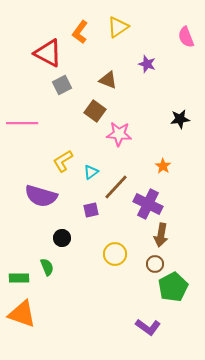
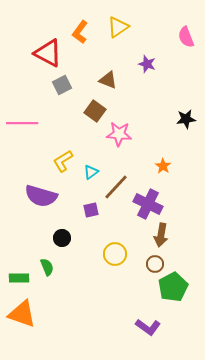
black star: moved 6 px right
